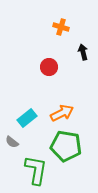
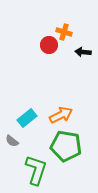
orange cross: moved 3 px right, 5 px down
black arrow: rotated 70 degrees counterclockwise
red circle: moved 22 px up
orange arrow: moved 1 px left, 2 px down
gray semicircle: moved 1 px up
green L-shape: rotated 8 degrees clockwise
